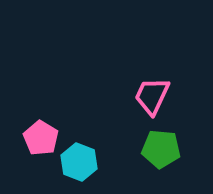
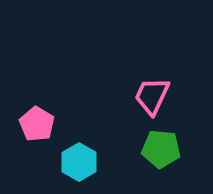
pink pentagon: moved 4 px left, 14 px up
cyan hexagon: rotated 9 degrees clockwise
